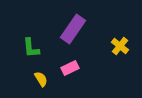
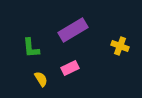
purple rectangle: moved 1 px down; rotated 24 degrees clockwise
yellow cross: rotated 18 degrees counterclockwise
